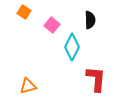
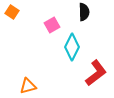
orange square: moved 12 px left
black semicircle: moved 6 px left, 8 px up
pink square: rotated 21 degrees clockwise
red L-shape: moved 6 px up; rotated 48 degrees clockwise
